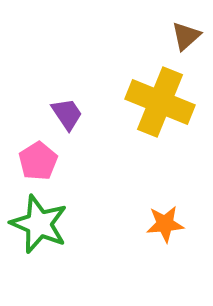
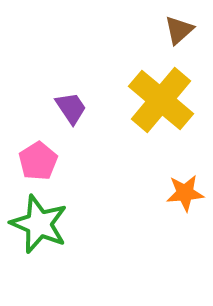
brown triangle: moved 7 px left, 6 px up
yellow cross: moved 1 px right, 2 px up; rotated 18 degrees clockwise
purple trapezoid: moved 4 px right, 6 px up
orange star: moved 20 px right, 31 px up
